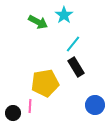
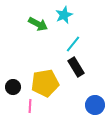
cyan star: rotated 12 degrees clockwise
green arrow: moved 2 px down
black circle: moved 26 px up
